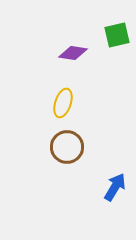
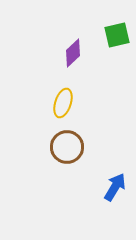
purple diamond: rotated 52 degrees counterclockwise
